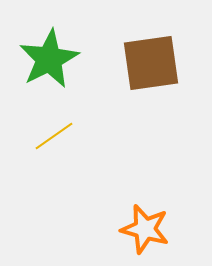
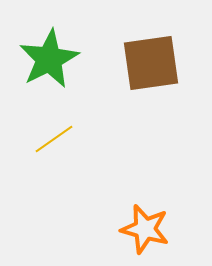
yellow line: moved 3 px down
